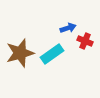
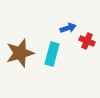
red cross: moved 2 px right
cyan rectangle: rotated 40 degrees counterclockwise
